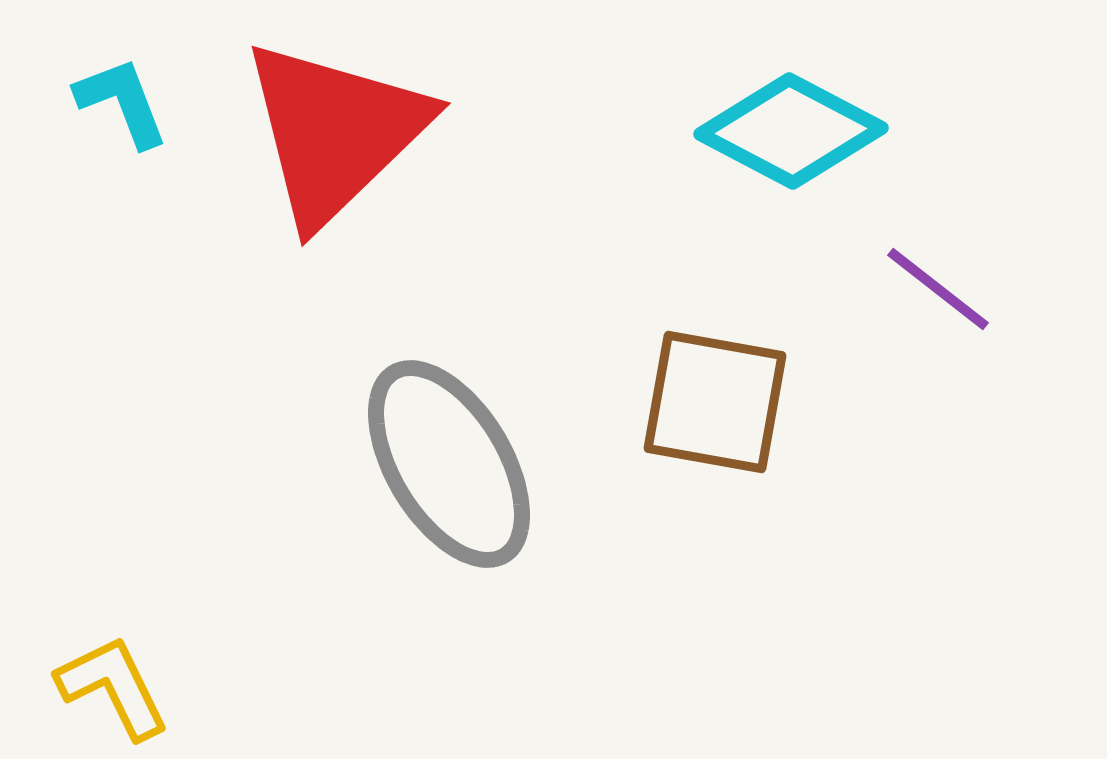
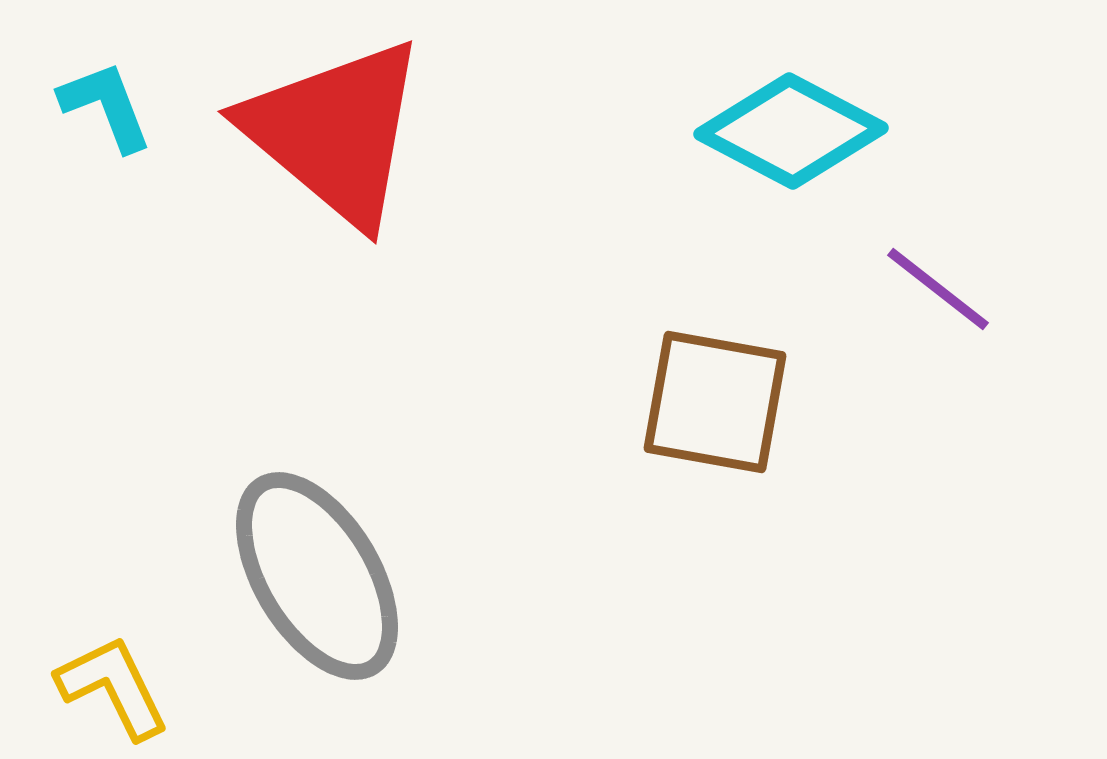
cyan L-shape: moved 16 px left, 4 px down
red triangle: rotated 36 degrees counterclockwise
gray ellipse: moved 132 px left, 112 px down
